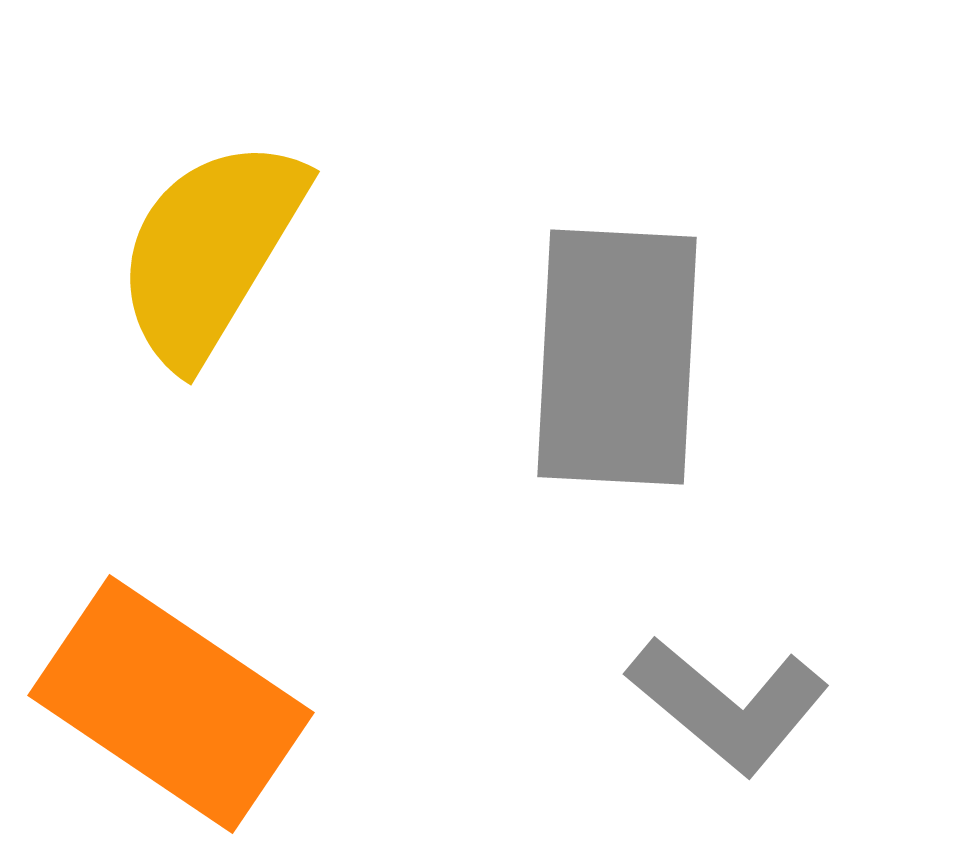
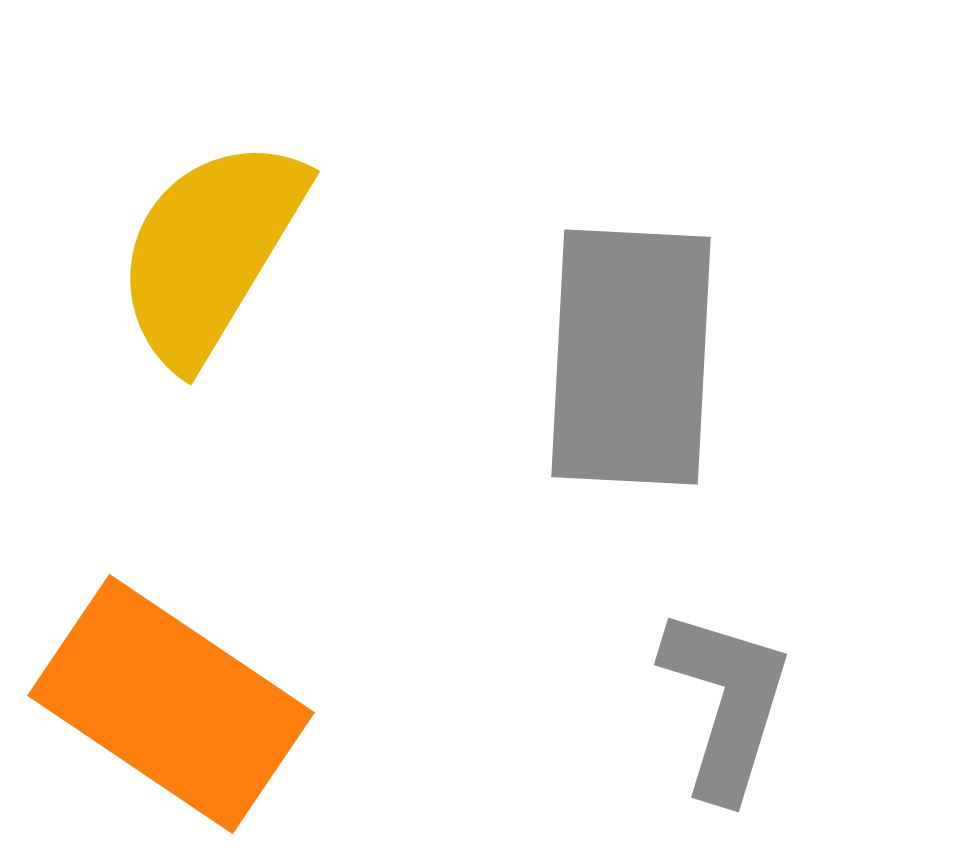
gray rectangle: moved 14 px right
gray L-shape: moved 2 px left, 2 px up; rotated 113 degrees counterclockwise
